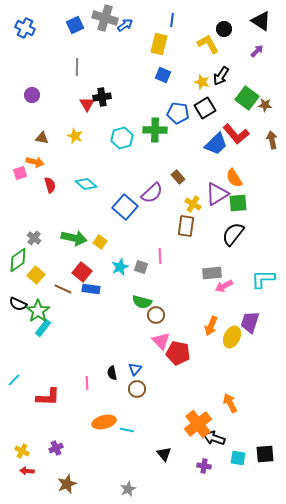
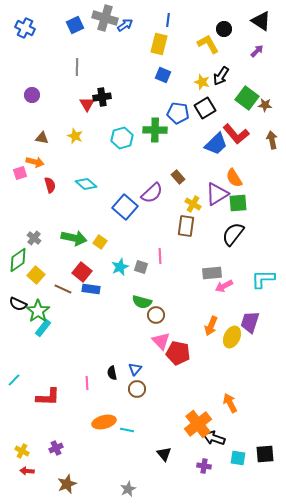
blue line at (172, 20): moved 4 px left
